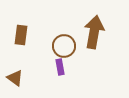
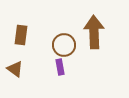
brown arrow: rotated 12 degrees counterclockwise
brown circle: moved 1 px up
brown triangle: moved 9 px up
